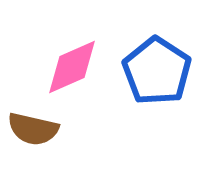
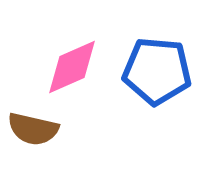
blue pentagon: rotated 28 degrees counterclockwise
